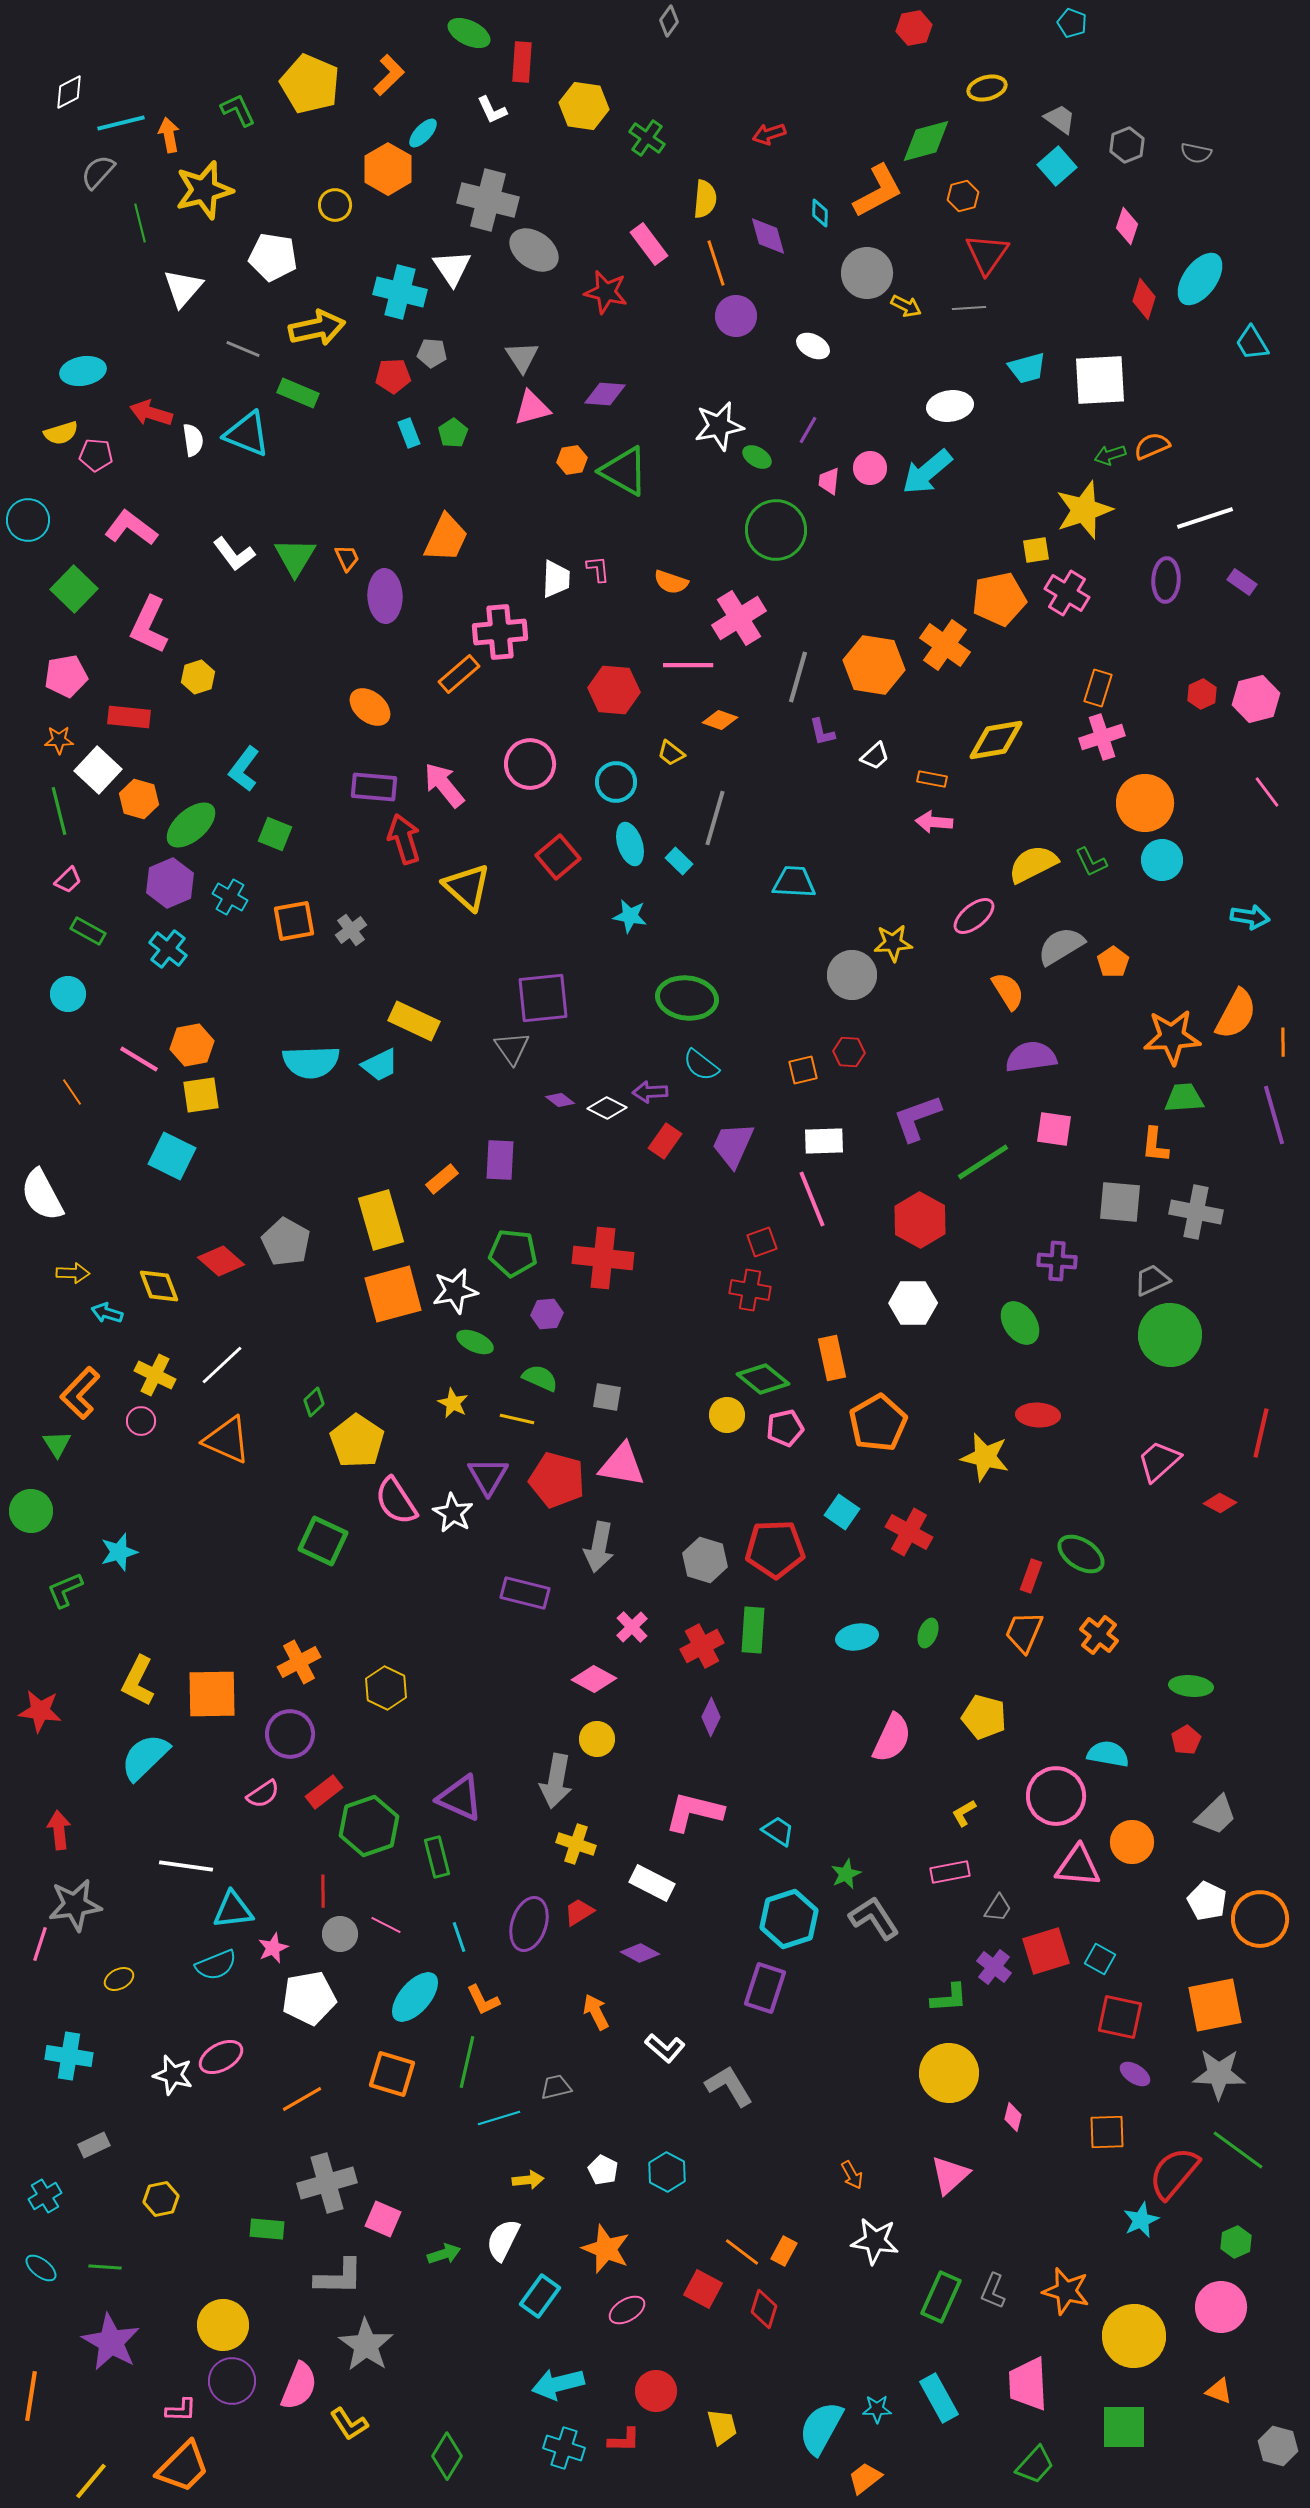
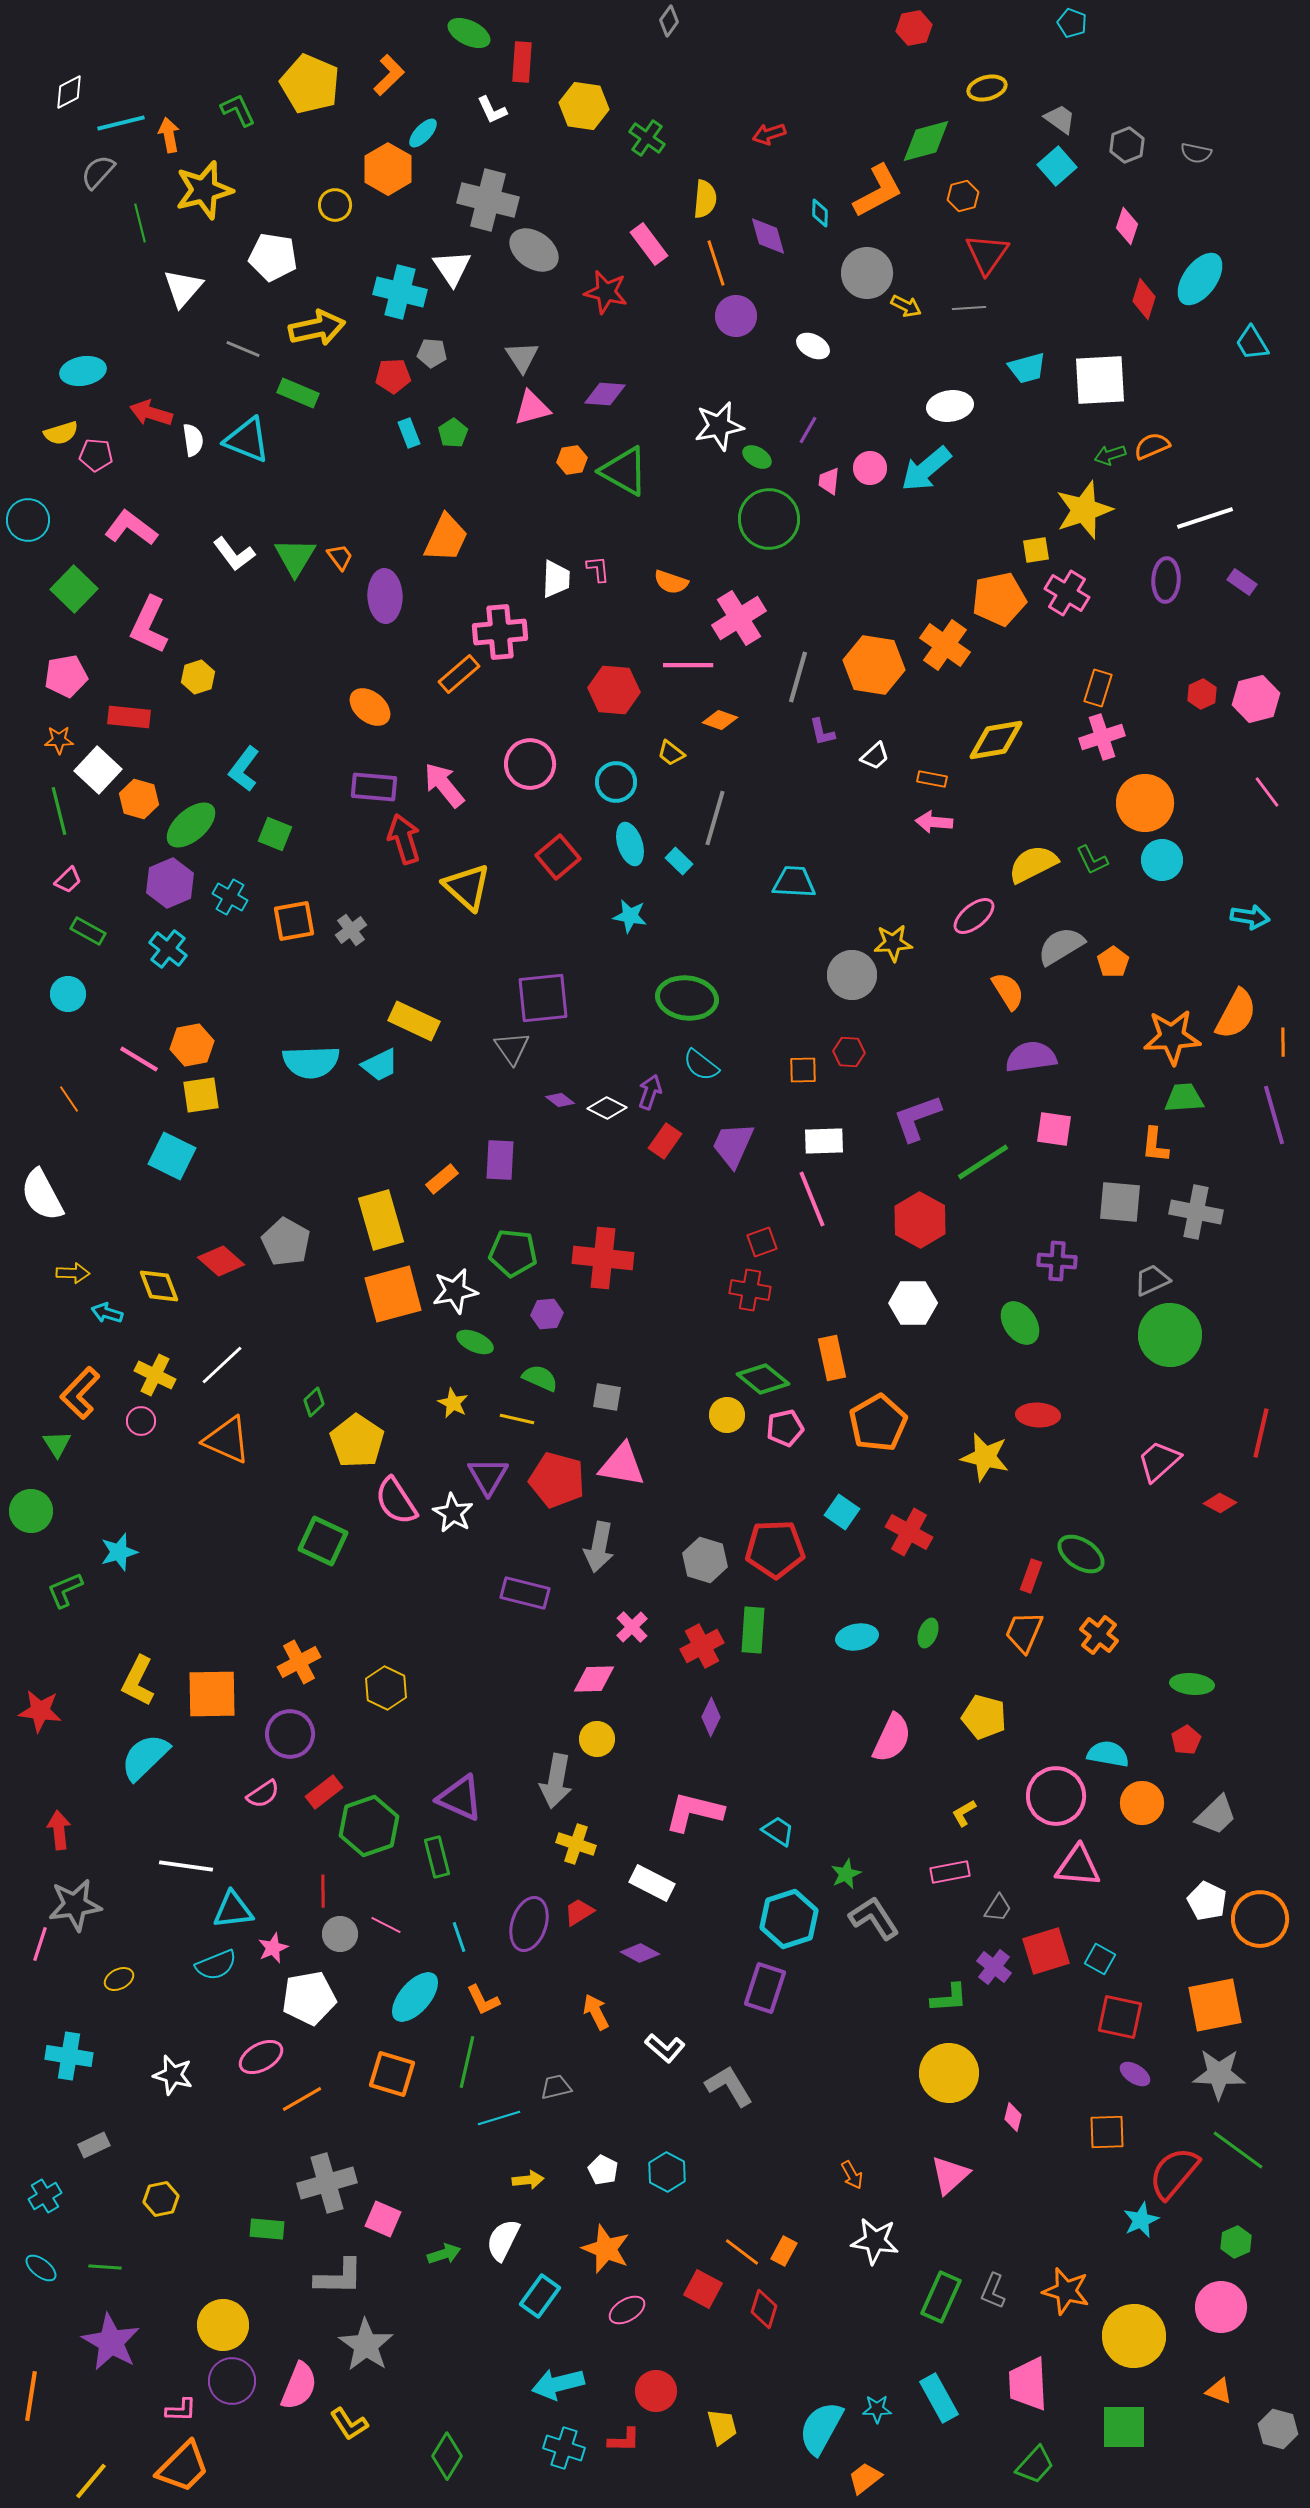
cyan triangle at (247, 434): moved 6 px down
cyan arrow at (927, 472): moved 1 px left, 3 px up
green circle at (776, 530): moved 7 px left, 11 px up
orange trapezoid at (347, 558): moved 7 px left, 1 px up; rotated 12 degrees counterclockwise
green L-shape at (1091, 862): moved 1 px right, 2 px up
orange square at (803, 1070): rotated 12 degrees clockwise
orange line at (72, 1092): moved 3 px left, 7 px down
purple arrow at (650, 1092): rotated 112 degrees clockwise
pink diamond at (594, 1679): rotated 30 degrees counterclockwise
green ellipse at (1191, 1686): moved 1 px right, 2 px up
orange circle at (1132, 1842): moved 10 px right, 39 px up
pink ellipse at (221, 2057): moved 40 px right
gray hexagon at (1278, 2446): moved 17 px up
